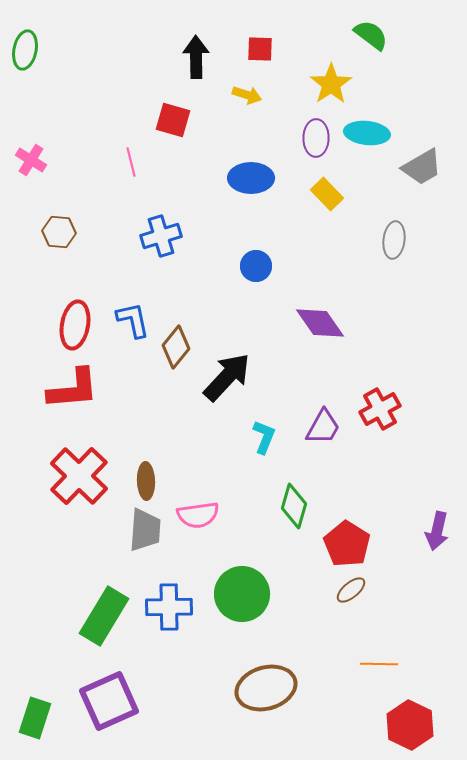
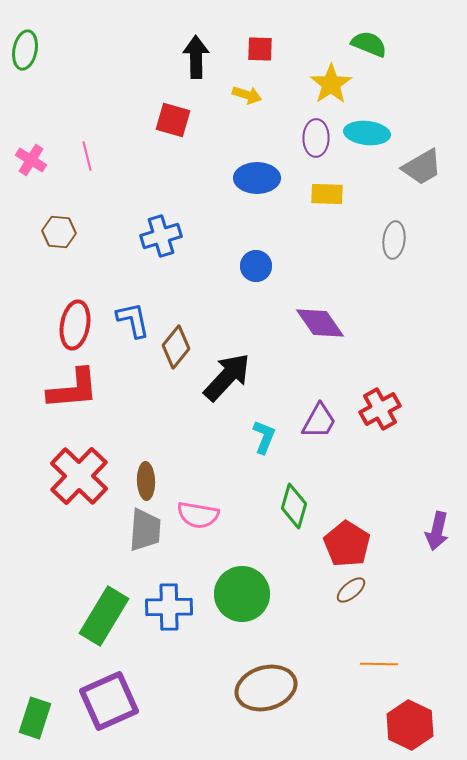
green semicircle at (371, 35): moved 2 px left, 9 px down; rotated 15 degrees counterclockwise
pink line at (131, 162): moved 44 px left, 6 px up
blue ellipse at (251, 178): moved 6 px right
yellow rectangle at (327, 194): rotated 44 degrees counterclockwise
purple trapezoid at (323, 427): moved 4 px left, 6 px up
pink semicircle at (198, 515): rotated 18 degrees clockwise
